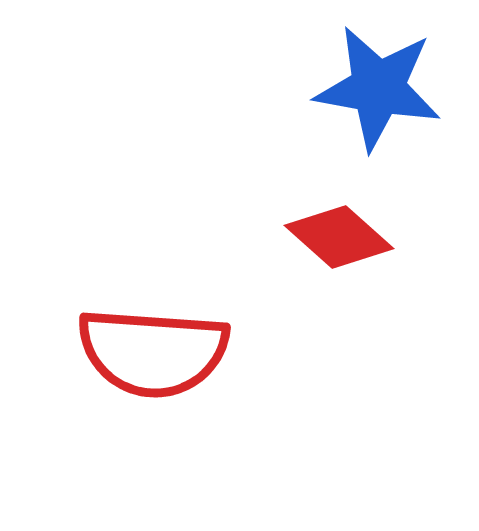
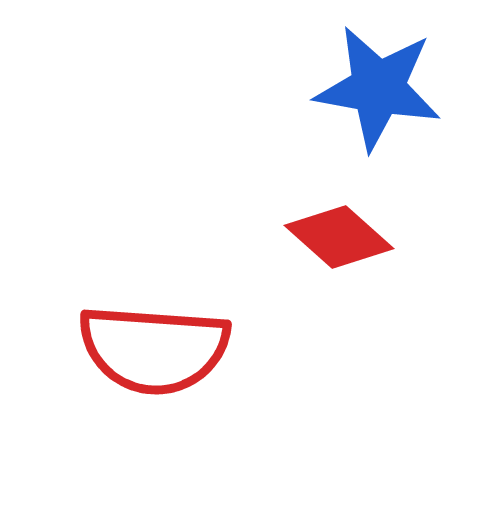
red semicircle: moved 1 px right, 3 px up
